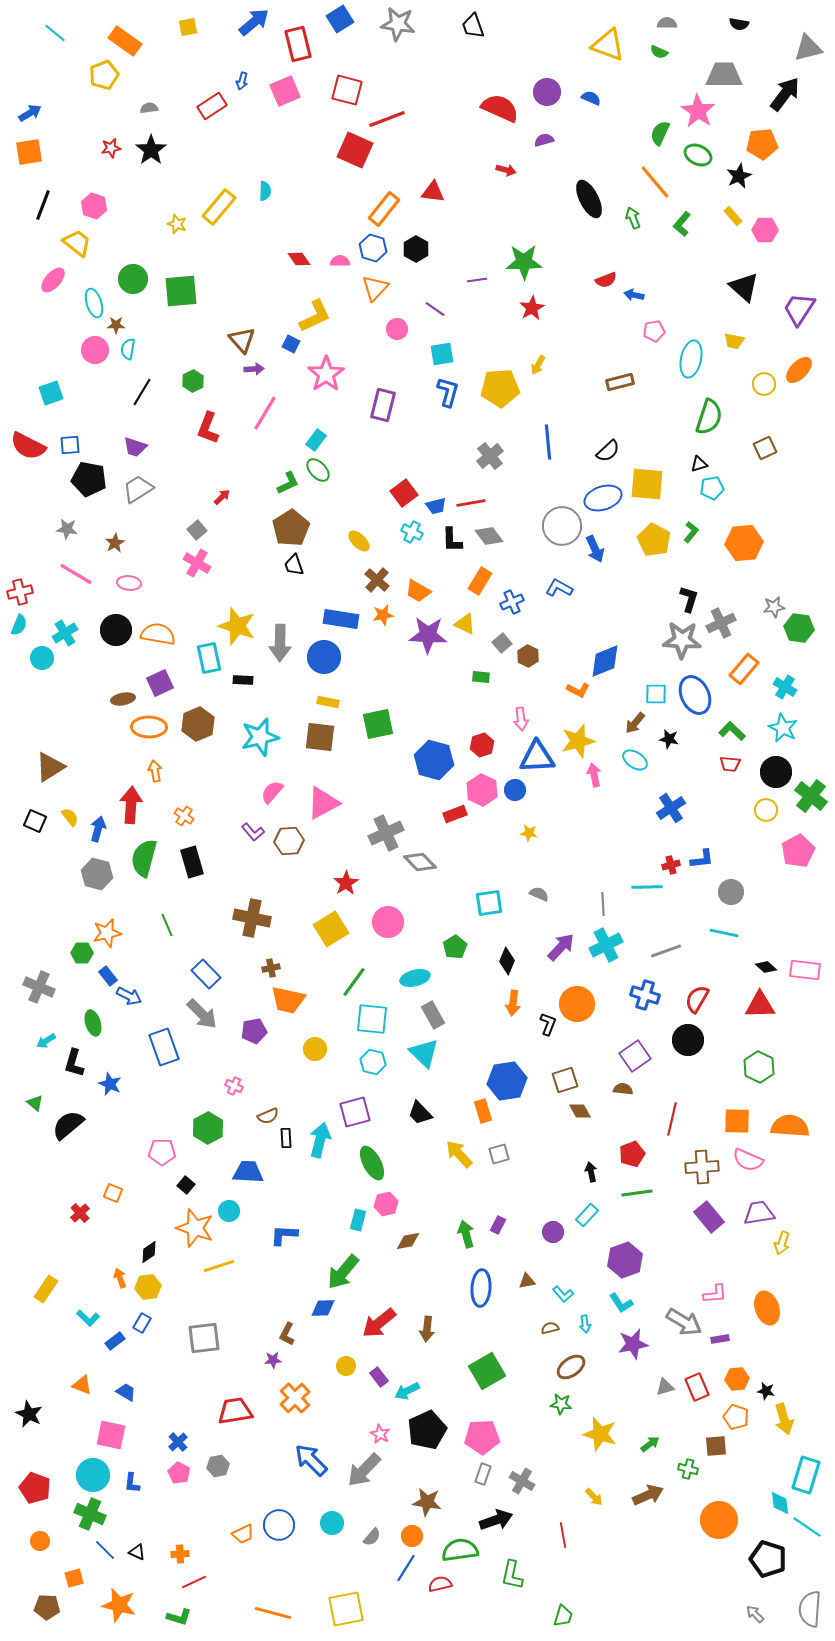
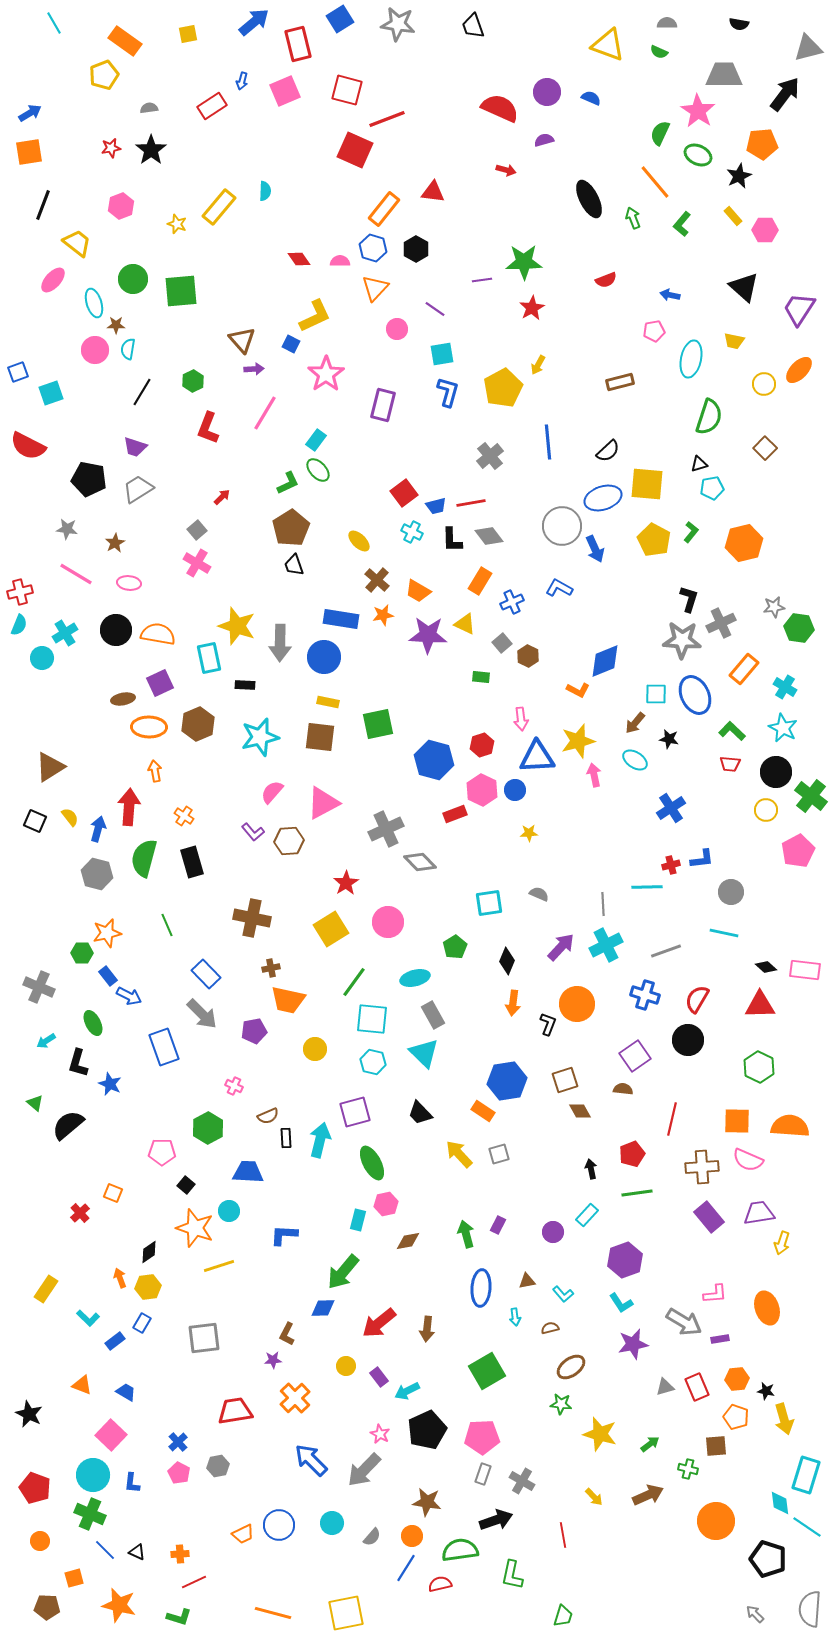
yellow square at (188, 27): moved 7 px down
cyan line at (55, 33): moved 1 px left, 10 px up; rotated 20 degrees clockwise
pink hexagon at (94, 206): moved 27 px right; rotated 20 degrees clockwise
purple line at (477, 280): moved 5 px right
blue arrow at (634, 295): moved 36 px right
yellow pentagon at (500, 388): moved 3 px right; rotated 24 degrees counterclockwise
blue square at (70, 445): moved 52 px left, 73 px up; rotated 15 degrees counterclockwise
brown square at (765, 448): rotated 20 degrees counterclockwise
orange hexagon at (744, 543): rotated 9 degrees counterclockwise
black rectangle at (243, 680): moved 2 px right, 5 px down
red arrow at (131, 805): moved 2 px left, 2 px down
gray cross at (386, 833): moved 4 px up
yellow star at (529, 833): rotated 12 degrees counterclockwise
green ellipse at (93, 1023): rotated 10 degrees counterclockwise
black L-shape at (74, 1063): moved 4 px right
orange rectangle at (483, 1111): rotated 40 degrees counterclockwise
black arrow at (591, 1172): moved 3 px up
cyan arrow at (585, 1324): moved 70 px left, 7 px up
pink square at (111, 1435): rotated 32 degrees clockwise
orange circle at (719, 1520): moved 3 px left, 1 px down
yellow square at (346, 1609): moved 4 px down
